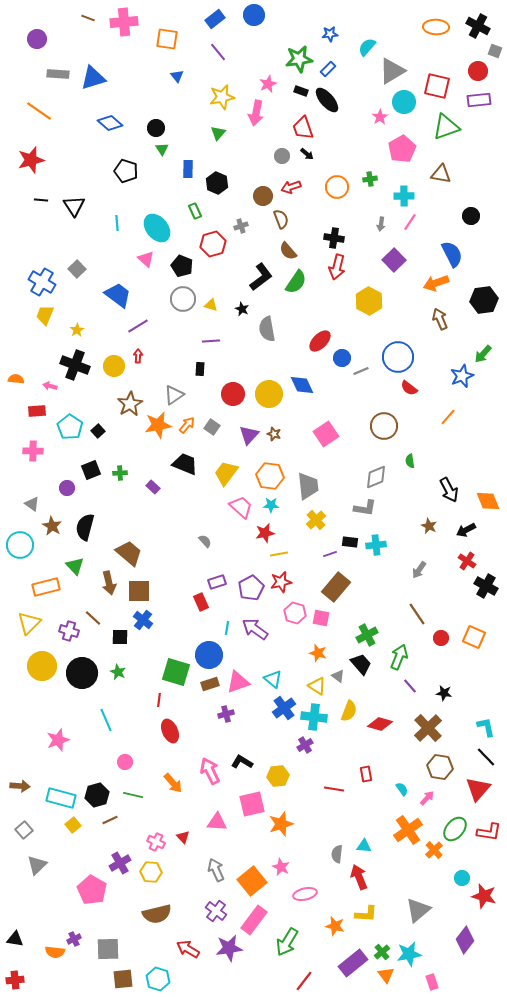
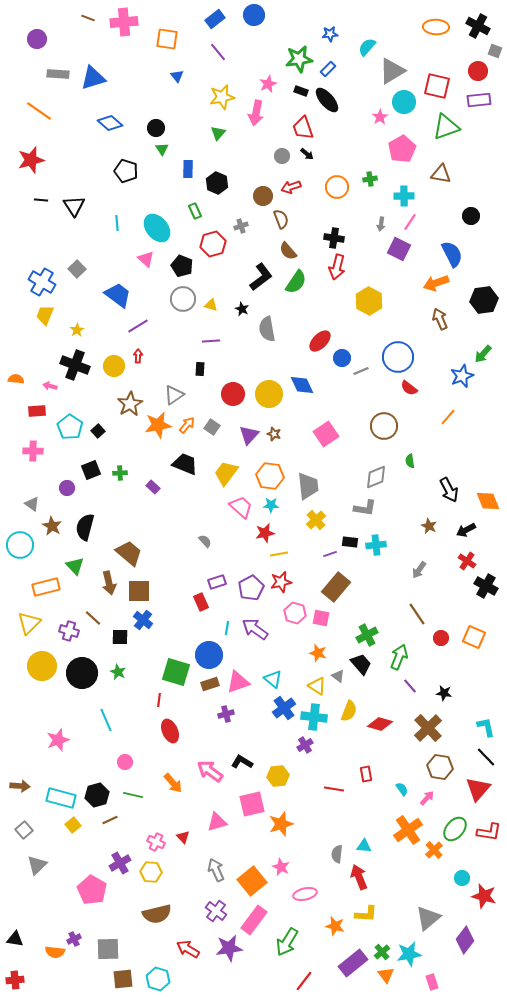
purple square at (394, 260): moved 5 px right, 11 px up; rotated 20 degrees counterclockwise
pink arrow at (210, 771): rotated 28 degrees counterclockwise
pink triangle at (217, 822): rotated 20 degrees counterclockwise
gray triangle at (418, 910): moved 10 px right, 8 px down
